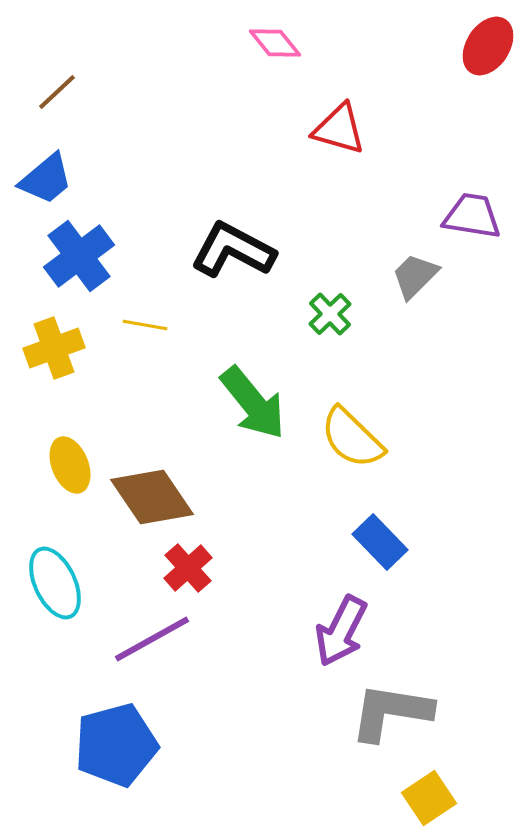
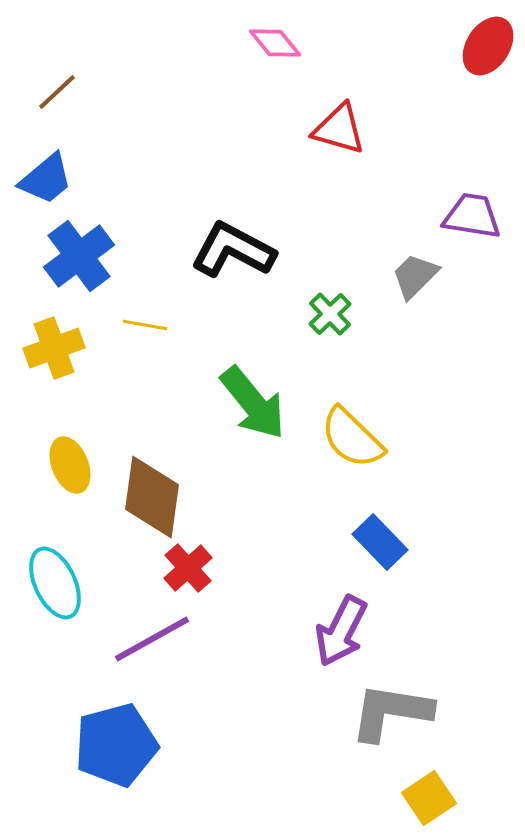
brown diamond: rotated 42 degrees clockwise
